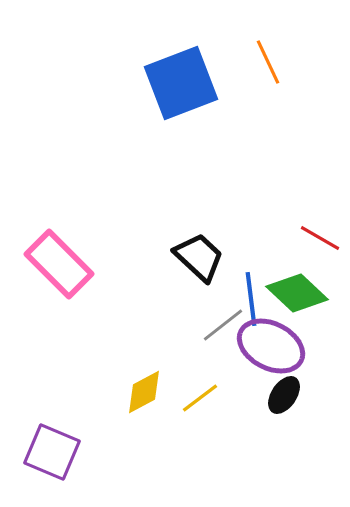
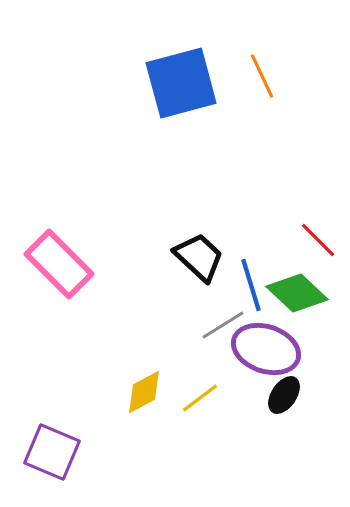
orange line: moved 6 px left, 14 px down
blue square: rotated 6 degrees clockwise
red line: moved 2 px left, 2 px down; rotated 15 degrees clockwise
blue line: moved 14 px up; rotated 10 degrees counterclockwise
gray line: rotated 6 degrees clockwise
purple ellipse: moved 5 px left, 3 px down; rotated 8 degrees counterclockwise
